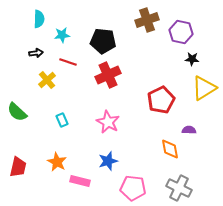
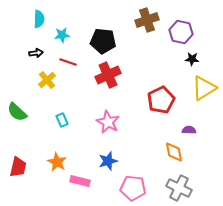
orange diamond: moved 4 px right, 3 px down
